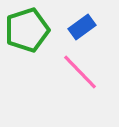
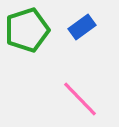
pink line: moved 27 px down
